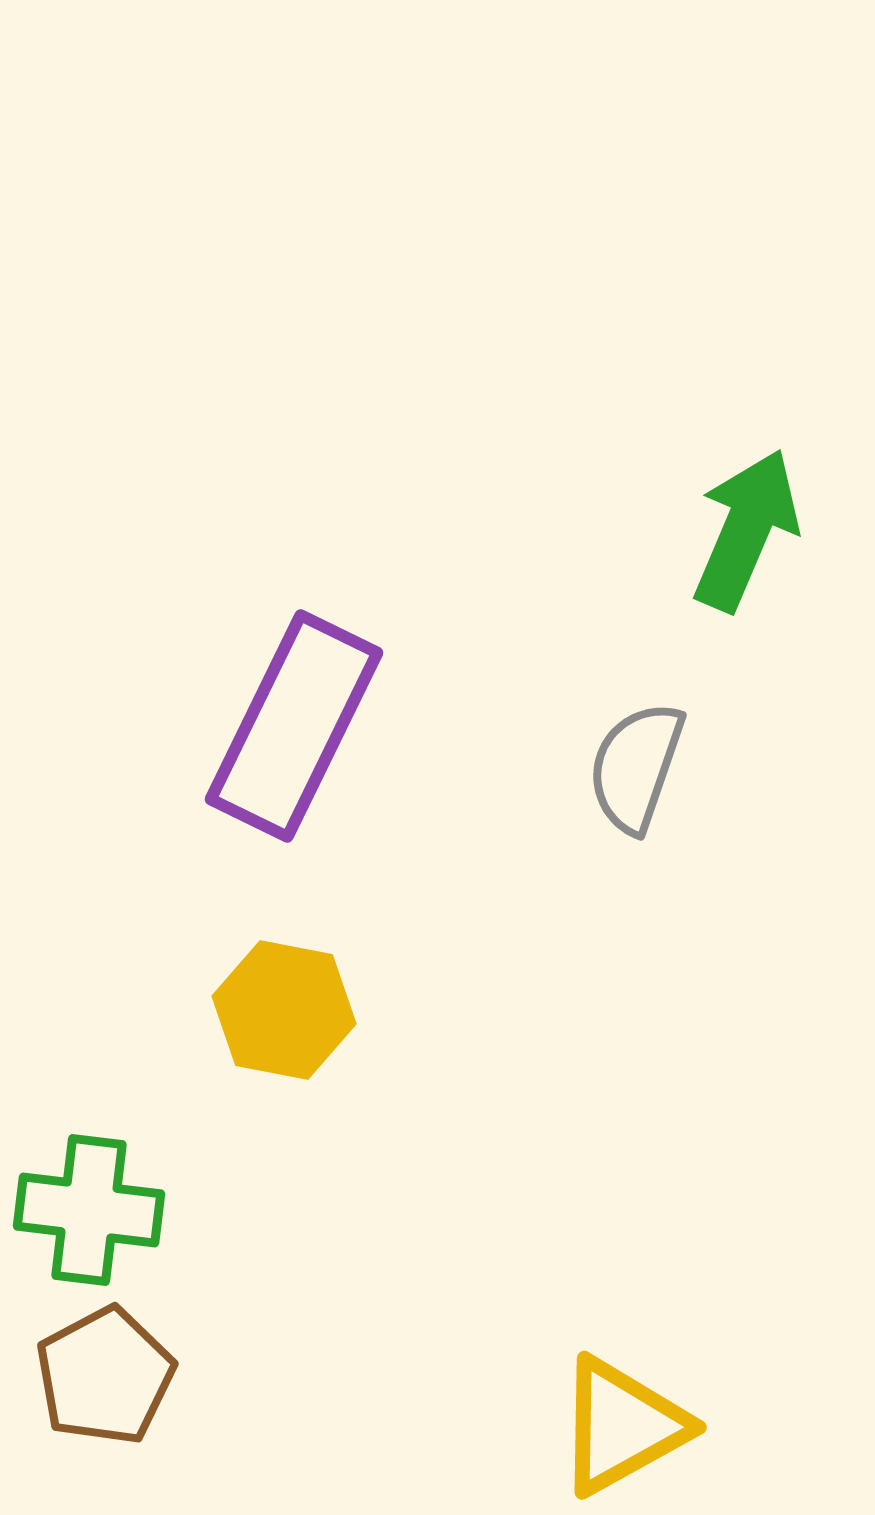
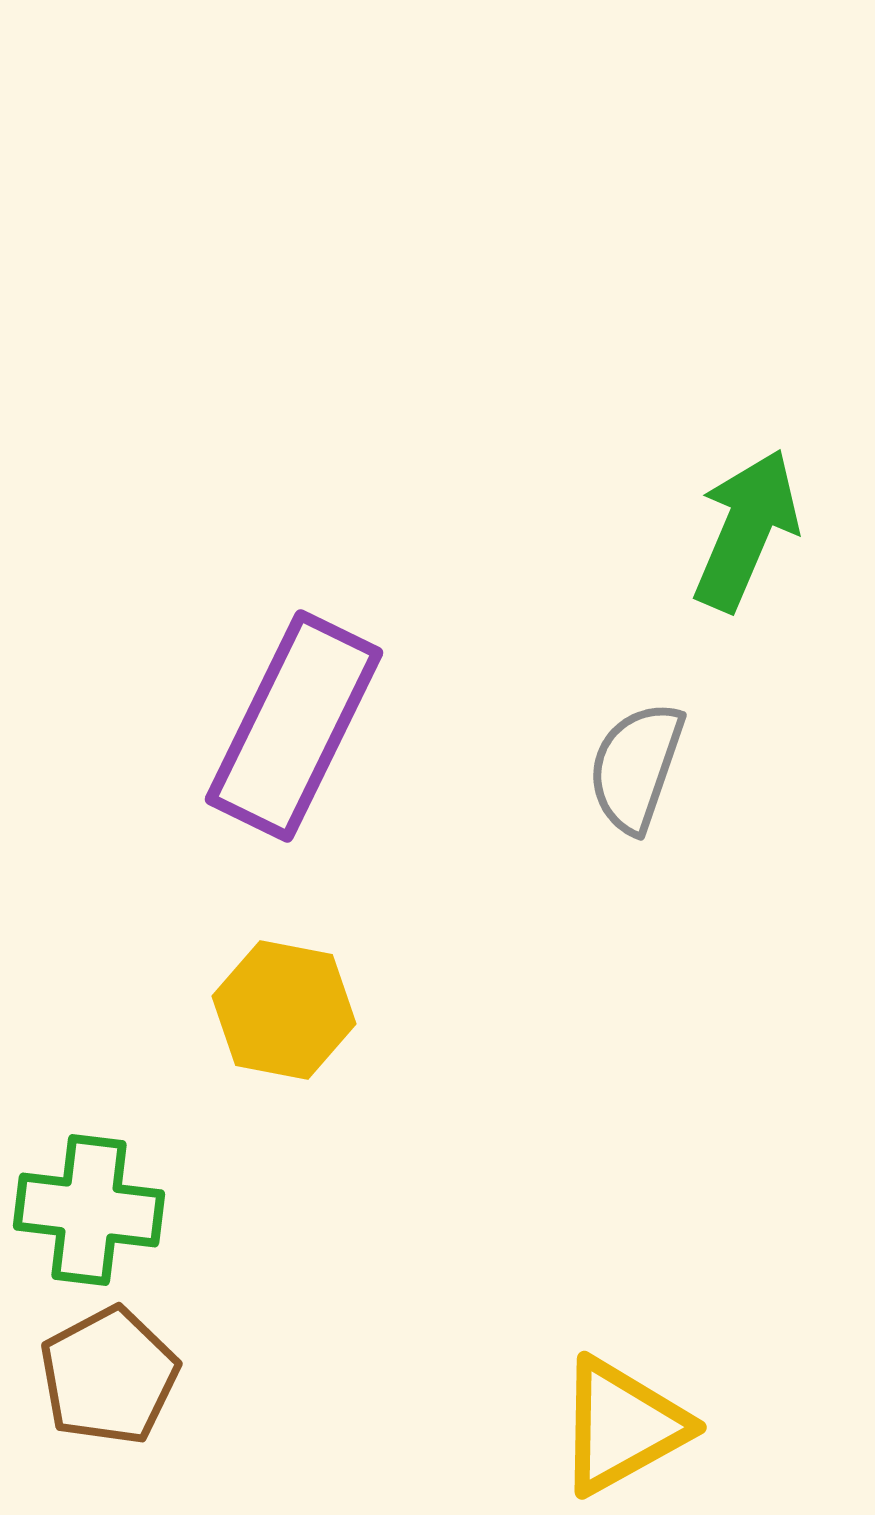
brown pentagon: moved 4 px right
